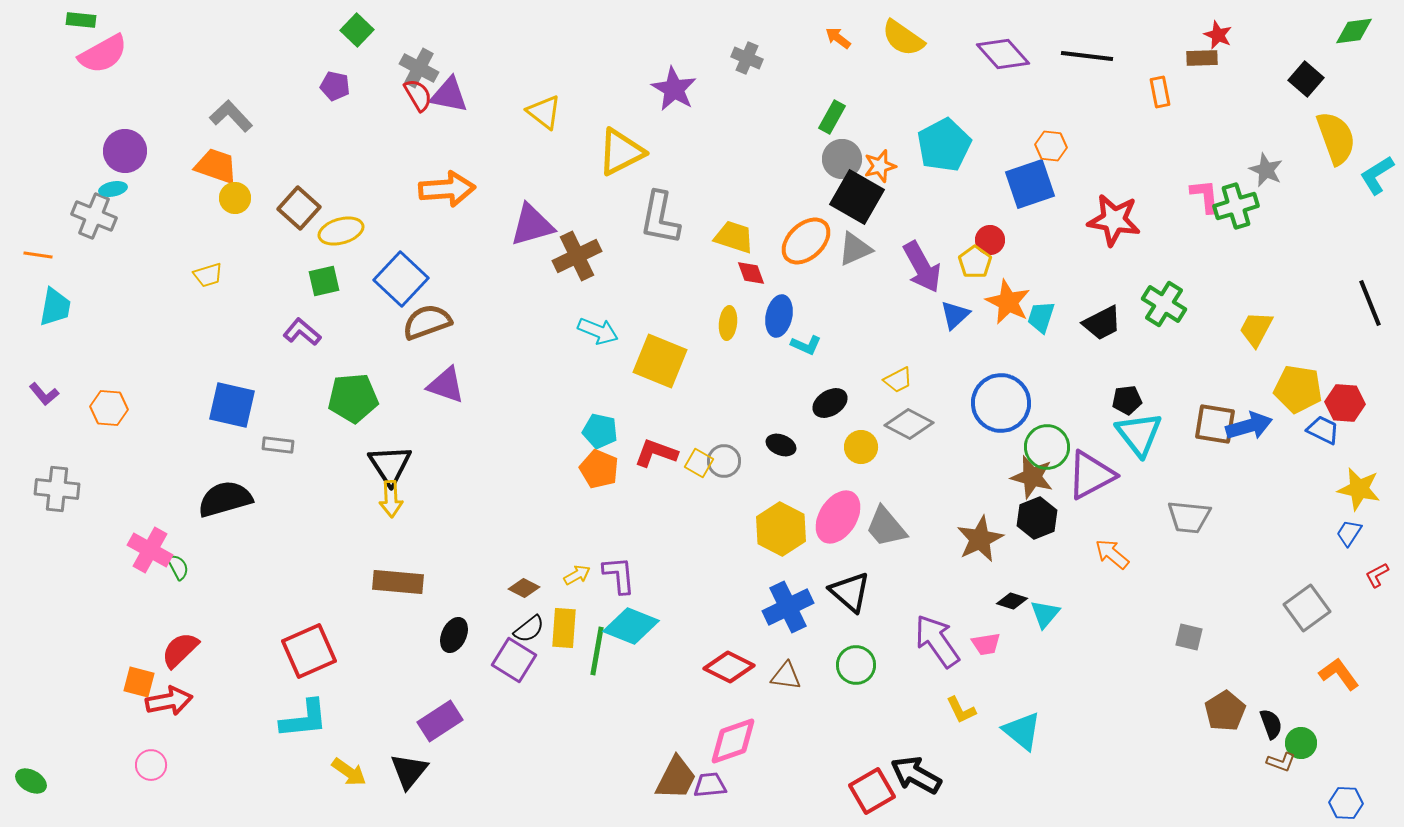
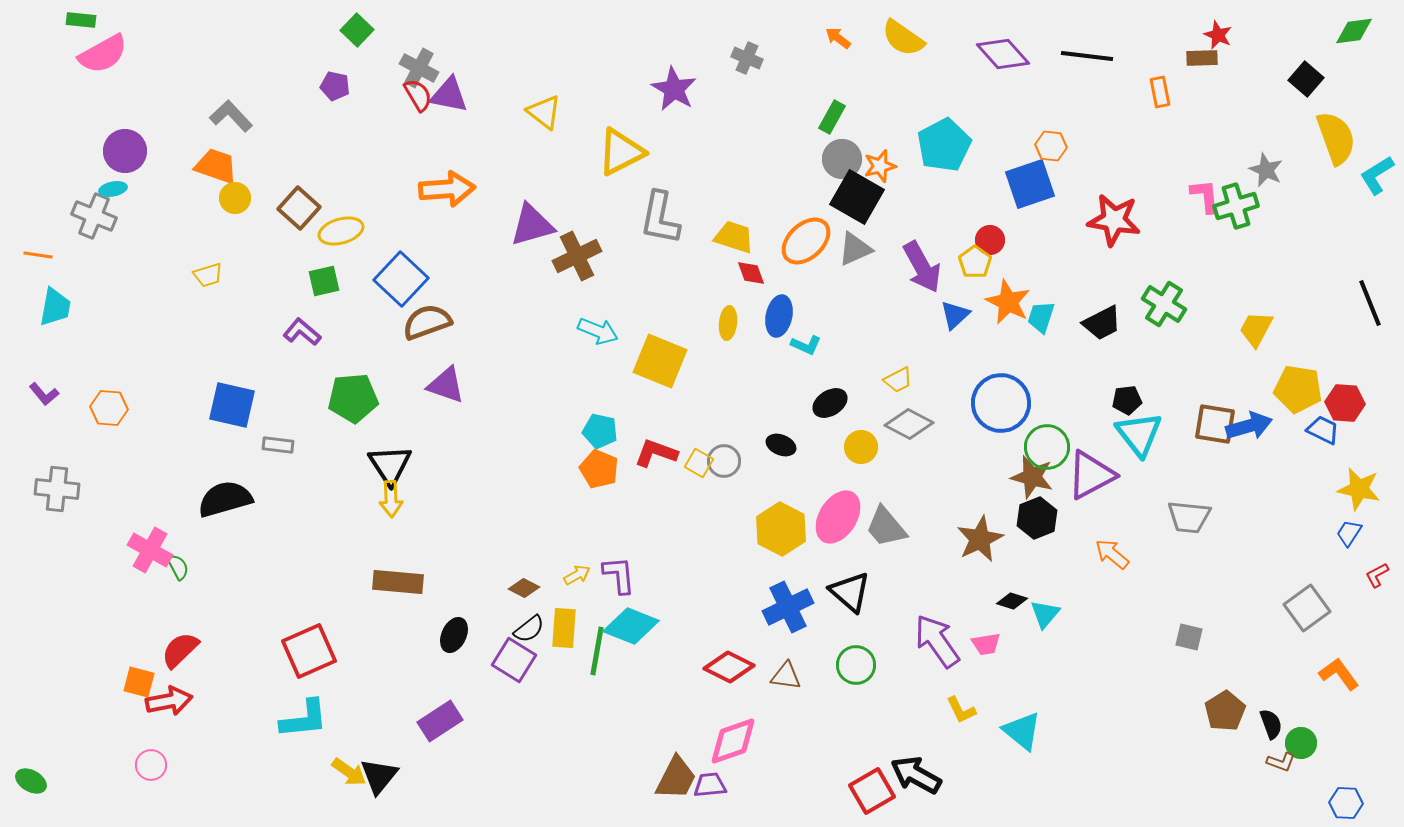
black triangle at (409, 771): moved 30 px left, 5 px down
